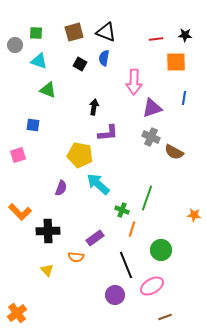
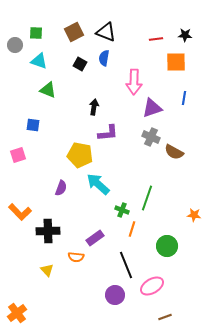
brown square: rotated 12 degrees counterclockwise
green circle: moved 6 px right, 4 px up
